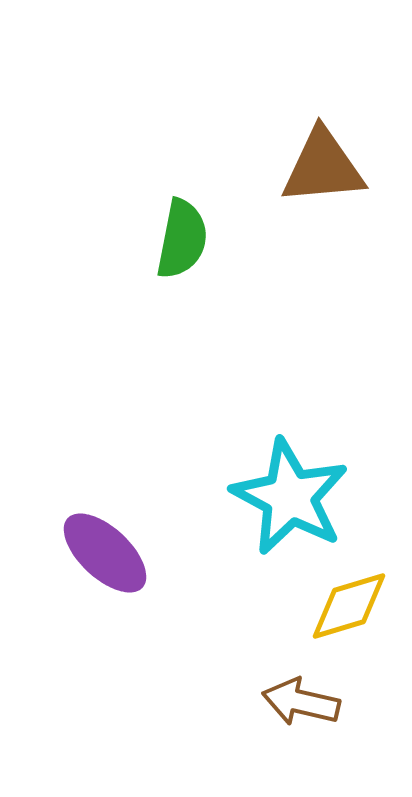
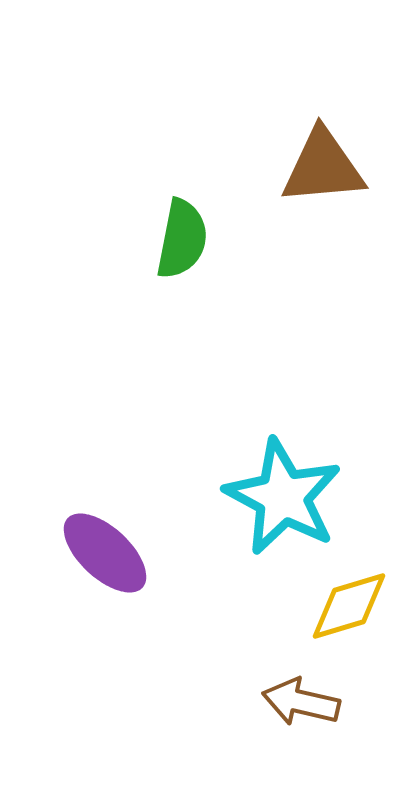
cyan star: moved 7 px left
